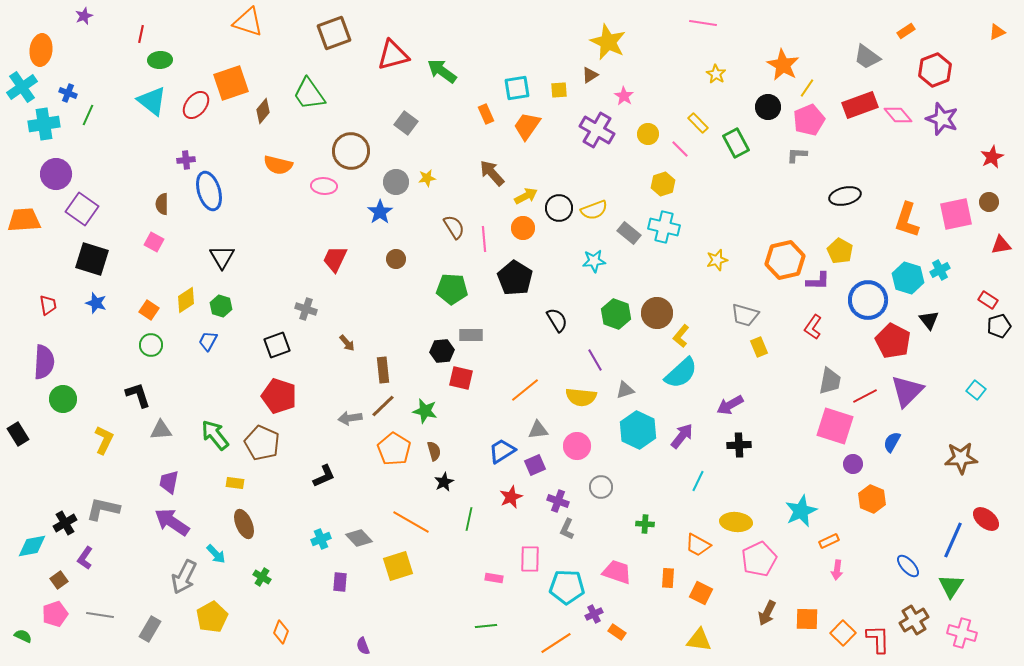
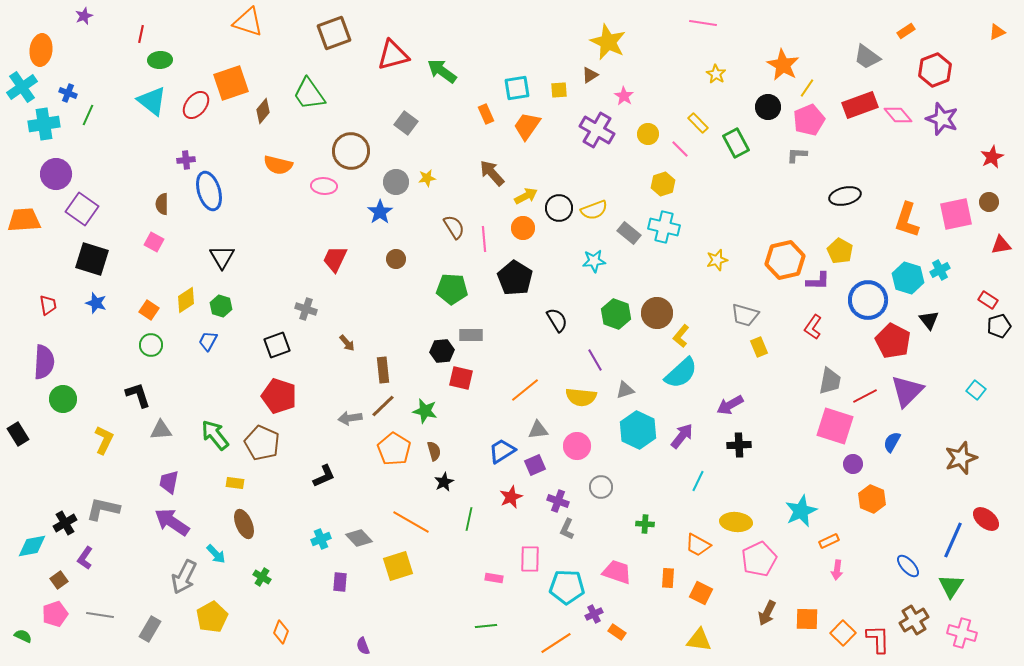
brown star at (961, 458): rotated 16 degrees counterclockwise
